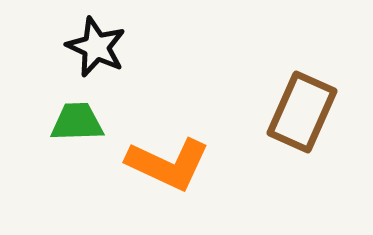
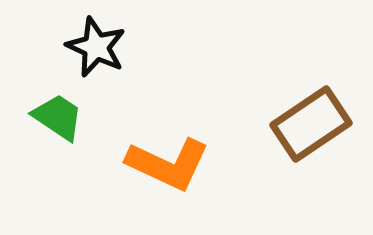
brown rectangle: moved 9 px right, 12 px down; rotated 32 degrees clockwise
green trapezoid: moved 19 px left, 5 px up; rotated 36 degrees clockwise
